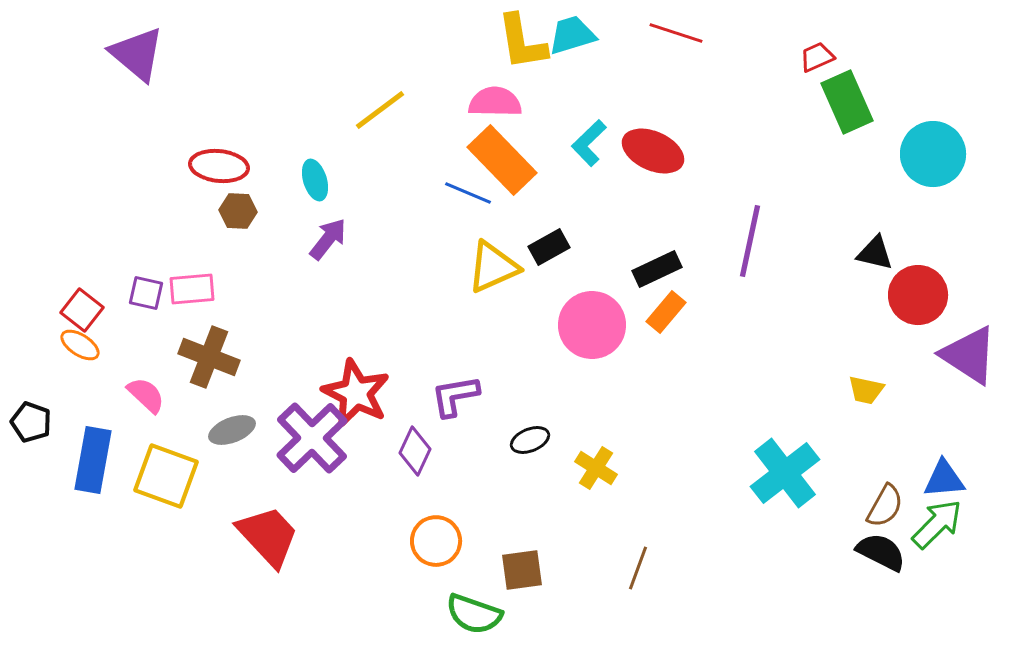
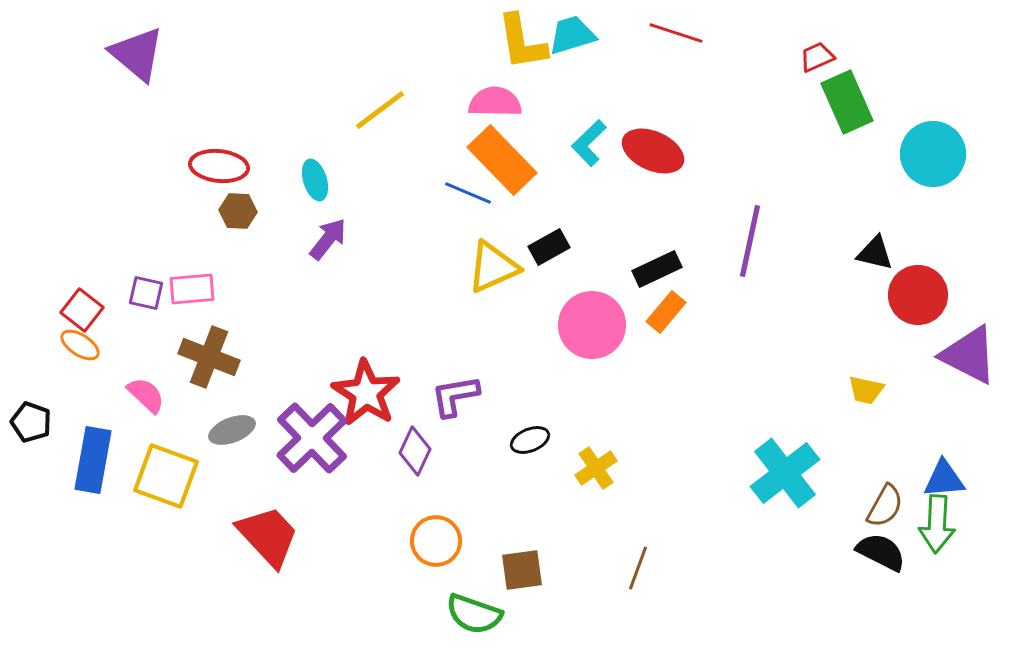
purple triangle at (969, 355): rotated 6 degrees counterclockwise
red star at (356, 393): moved 10 px right; rotated 6 degrees clockwise
yellow cross at (596, 468): rotated 24 degrees clockwise
green arrow at (937, 524): rotated 138 degrees clockwise
